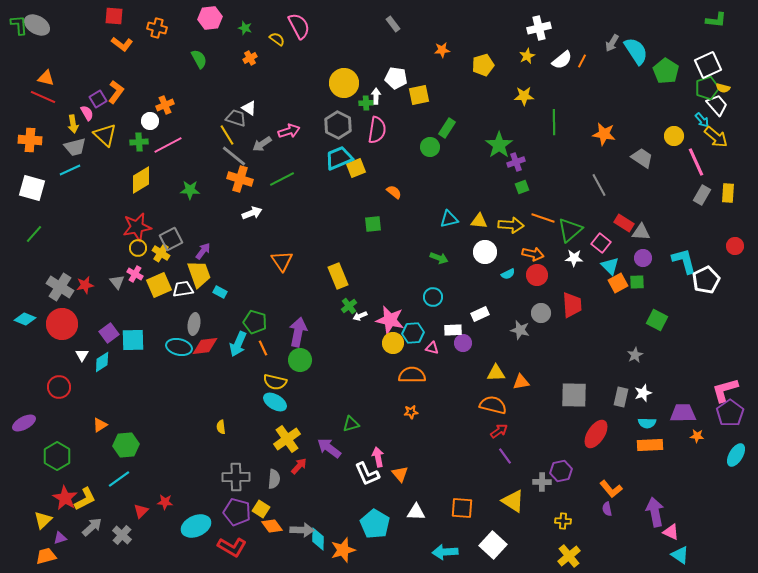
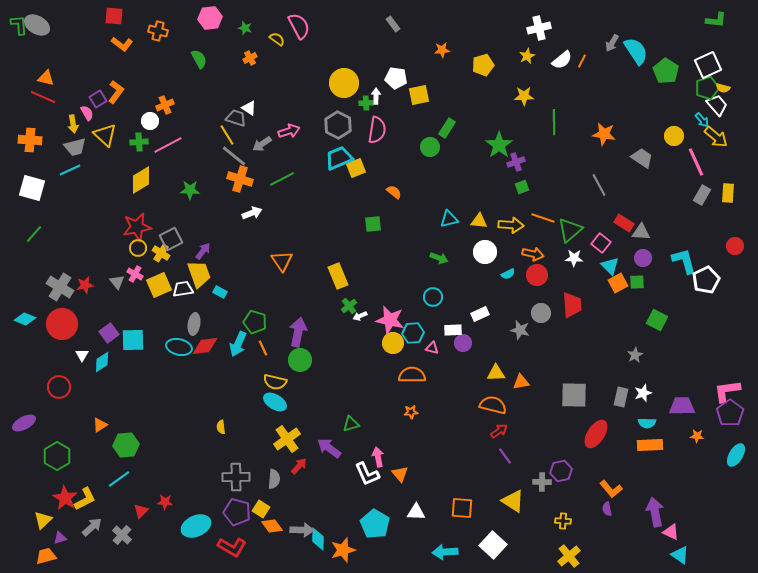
orange cross at (157, 28): moved 1 px right, 3 px down
pink L-shape at (725, 390): moved 2 px right, 1 px down; rotated 8 degrees clockwise
purple trapezoid at (683, 413): moved 1 px left, 7 px up
